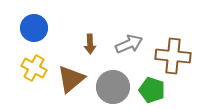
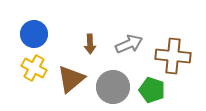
blue circle: moved 6 px down
